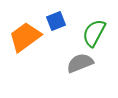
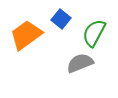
blue square: moved 5 px right, 2 px up; rotated 30 degrees counterclockwise
orange trapezoid: moved 1 px right, 2 px up
